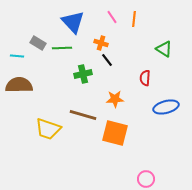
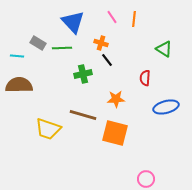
orange star: moved 1 px right
